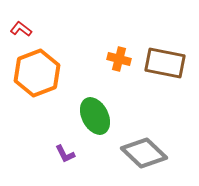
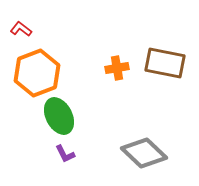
orange cross: moved 2 px left, 9 px down; rotated 25 degrees counterclockwise
green ellipse: moved 36 px left
